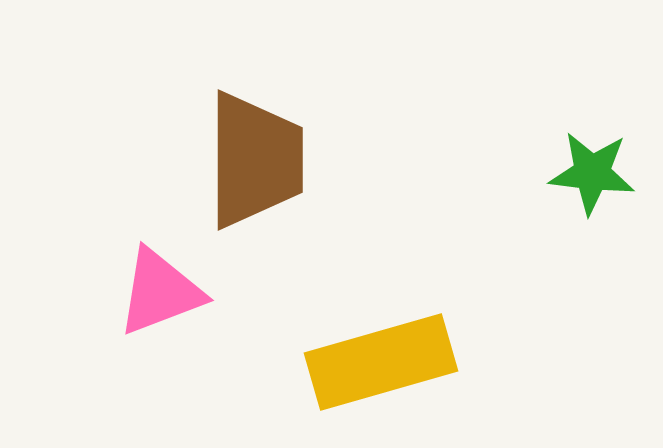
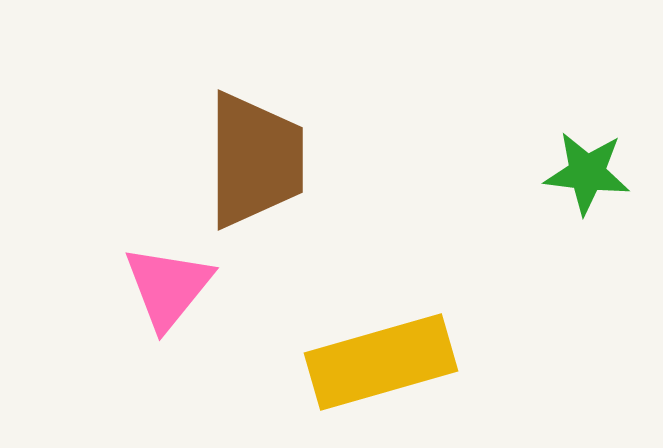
green star: moved 5 px left
pink triangle: moved 8 px right, 5 px up; rotated 30 degrees counterclockwise
